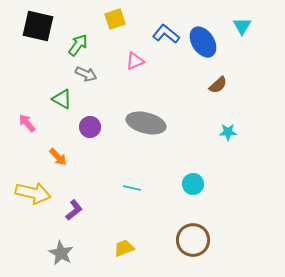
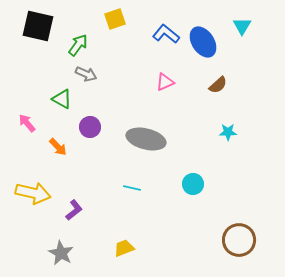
pink triangle: moved 30 px right, 21 px down
gray ellipse: moved 16 px down
orange arrow: moved 10 px up
brown circle: moved 46 px right
